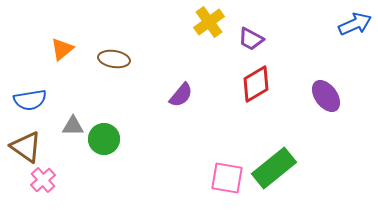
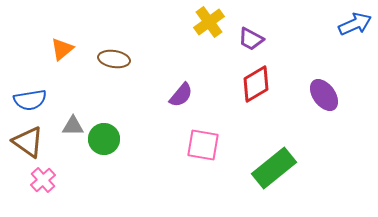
purple ellipse: moved 2 px left, 1 px up
brown triangle: moved 2 px right, 5 px up
pink square: moved 24 px left, 33 px up
